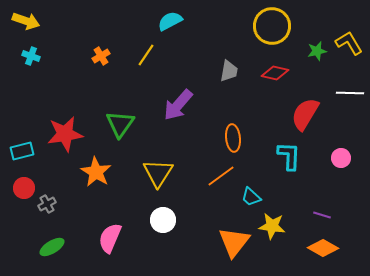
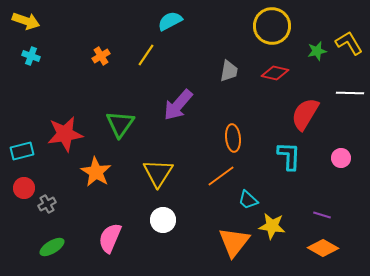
cyan trapezoid: moved 3 px left, 3 px down
